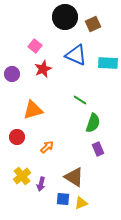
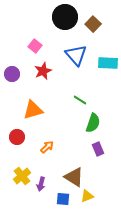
brown square: rotated 21 degrees counterclockwise
blue triangle: rotated 25 degrees clockwise
red star: moved 2 px down
yellow triangle: moved 6 px right, 7 px up
